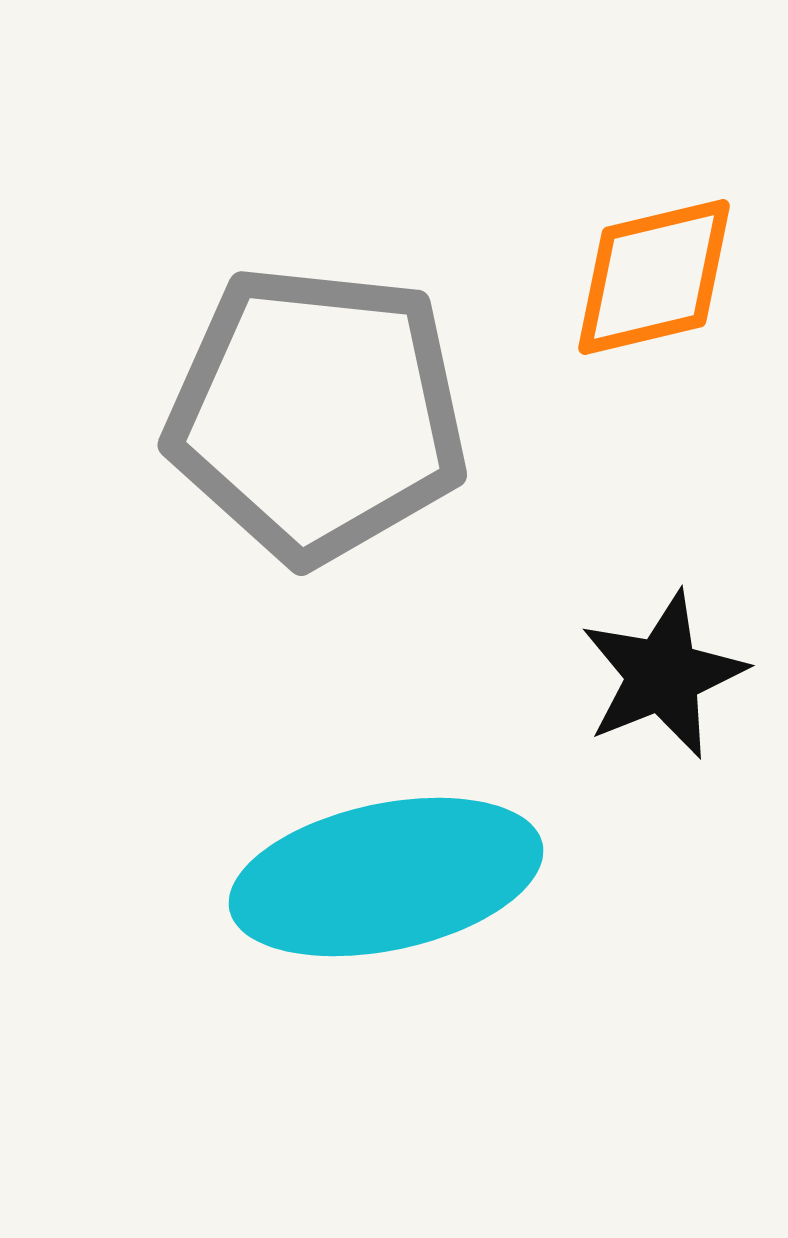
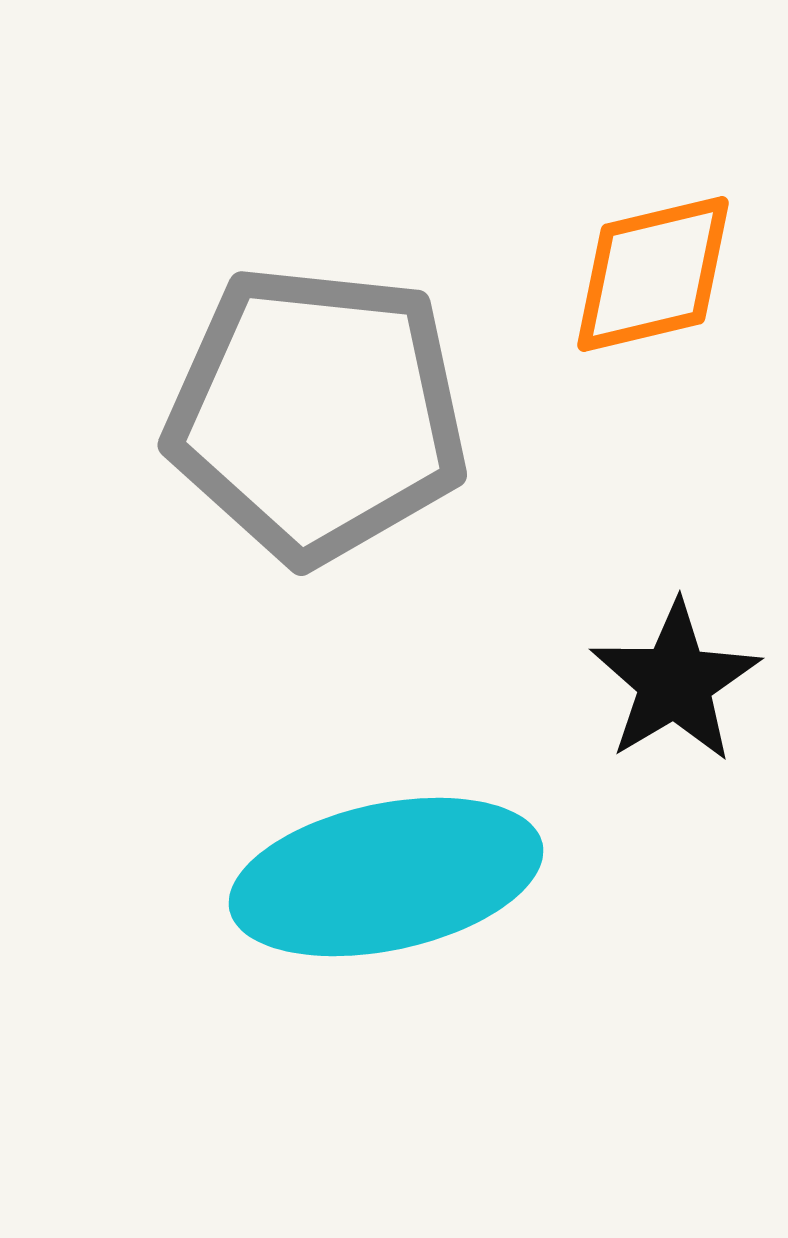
orange diamond: moved 1 px left, 3 px up
black star: moved 12 px right, 7 px down; rotated 9 degrees counterclockwise
